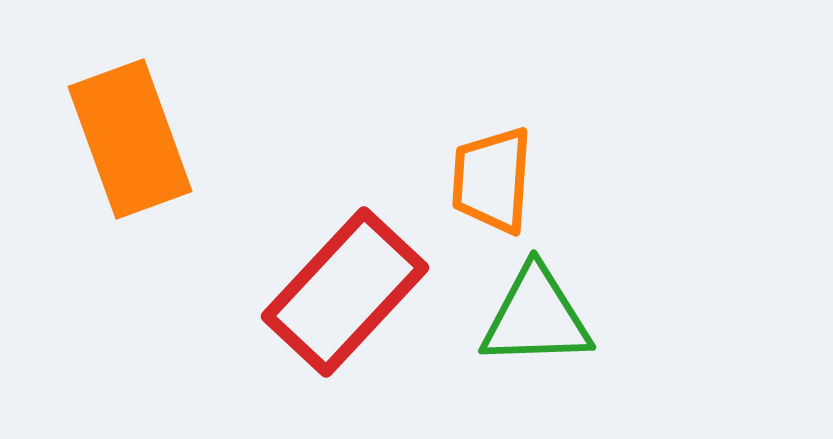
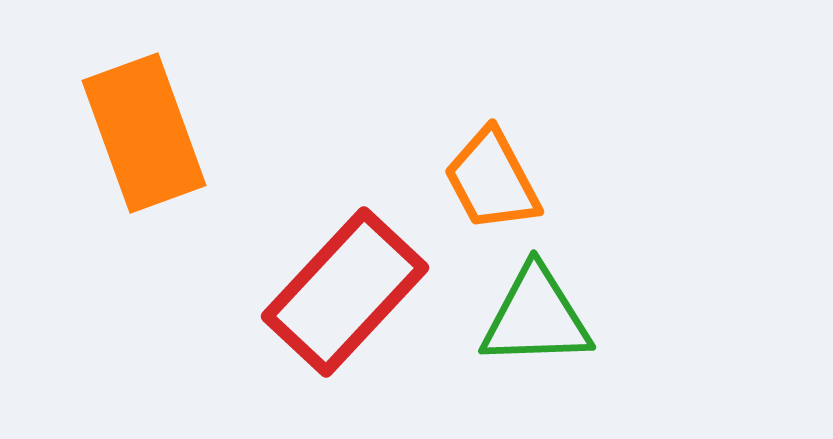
orange rectangle: moved 14 px right, 6 px up
orange trapezoid: rotated 32 degrees counterclockwise
